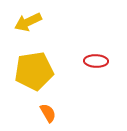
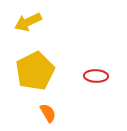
red ellipse: moved 15 px down
yellow pentagon: moved 1 px right; rotated 18 degrees counterclockwise
